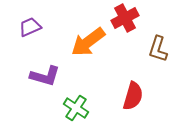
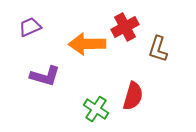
red cross: moved 9 px down
orange arrow: moved 1 px left, 2 px down; rotated 36 degrees clockwise
green cross: moved 20 px right, 1 px down
